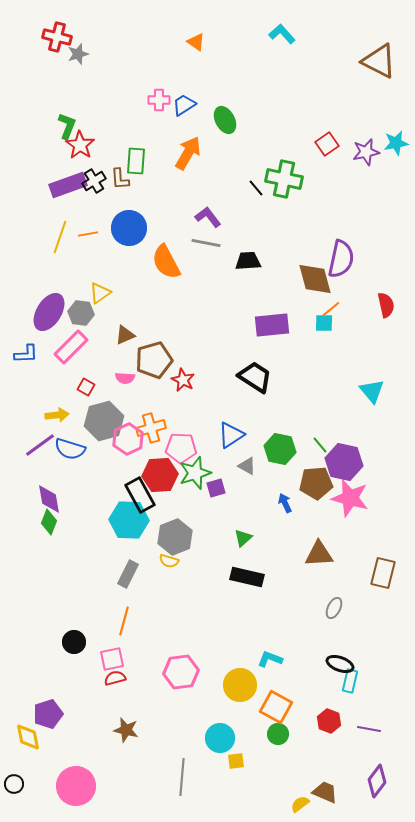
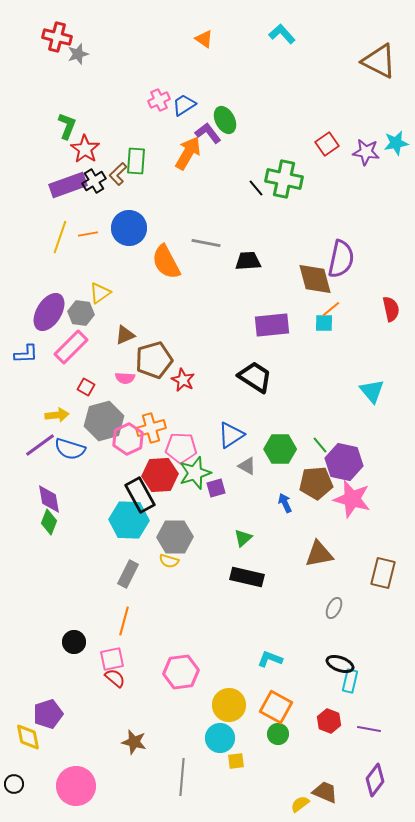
orange triangle at (196, 42): moved 8 px right, 3 px up
pink cross at (159, 100): rotated 25 degrees counterclockwise
red star at (80, 145): moved 5 px right, 4 px down
purple star at (366, 152): rotated 20 degrees clockwise
brown L-shape at (120, 179): moved 2 px left, 5 px up; rotated 50 degrees clockwise
purple L-shape at (208, 217): moved 84 px up
red semicircle at (386, 305): moved 5 px right, 4 px down
green hexagon at (280, 449): rotated 12 degrees counterclockwise
pink star at (350, 498): moved 2 px right, 1 px down
gray hexagon at (175, 537): rotated 20 degrees clockwise
brown triangle at (319, 554): rotated 8 degrees counterclockwise
red semicircle at (115, 678): rotated 55 degrees clockwise
yellow circle at (240, 685): moved 11 px left, 20 px down
brown star at (126, 730): moved 8 px right, 12 px down
purple diamond at (377, 781): moved 2 px left, 1 px up
